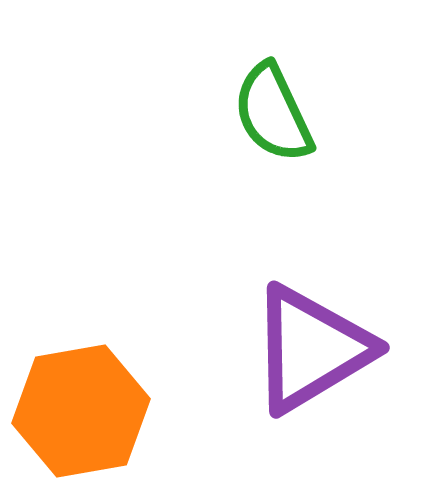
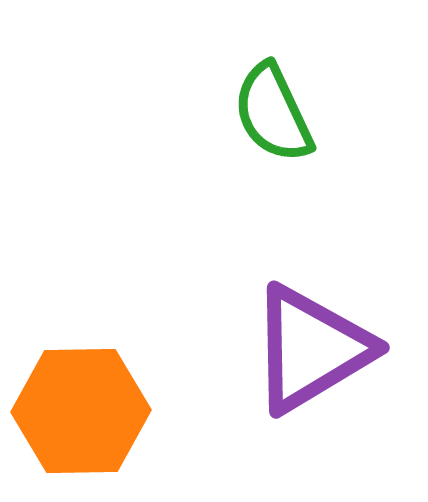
orange hexagon: rotated 9 degrees clockwise
